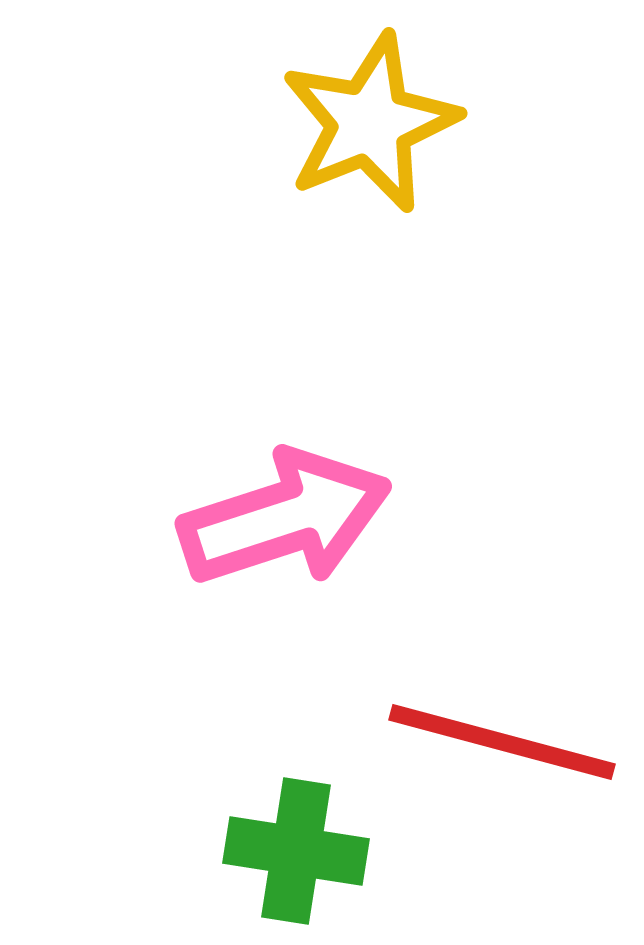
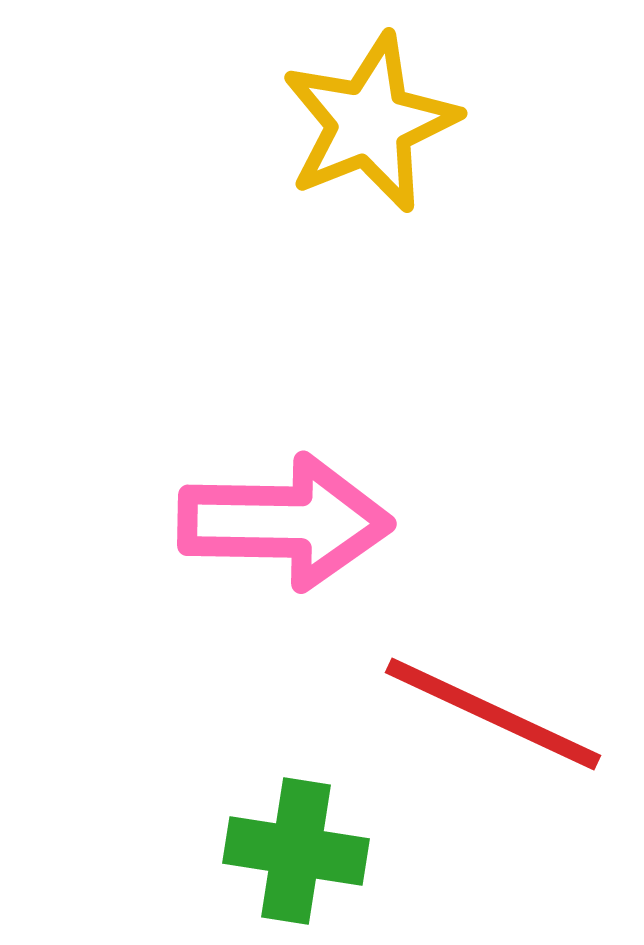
pink arrow: moved 4 px down; rotated 19 degrees clockwise
red line: moved 9 px left, 28 px up; rotated 10 degrees clockwise
